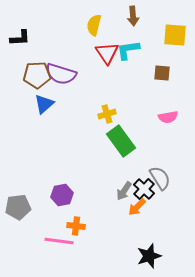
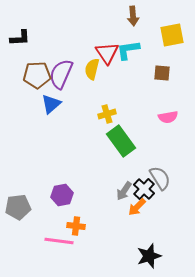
yellow semicircle: moved 2 px left, 44 px down
yellow square: moved 3 px left; rotated 15 degrees counterclockwise
purple semicircle: rotated 96 degrees clockwise
blue triangle: moved 7 px right
